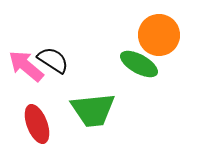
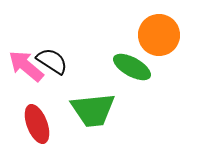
black semicircle: moved 1 px left, 1 px down
green ellipse: moved 7 px left, 3 px down
